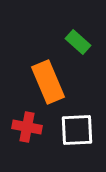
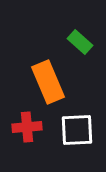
green rectangle: moved 2 px right
red cross: rotated 16 degrees counterclockwise
